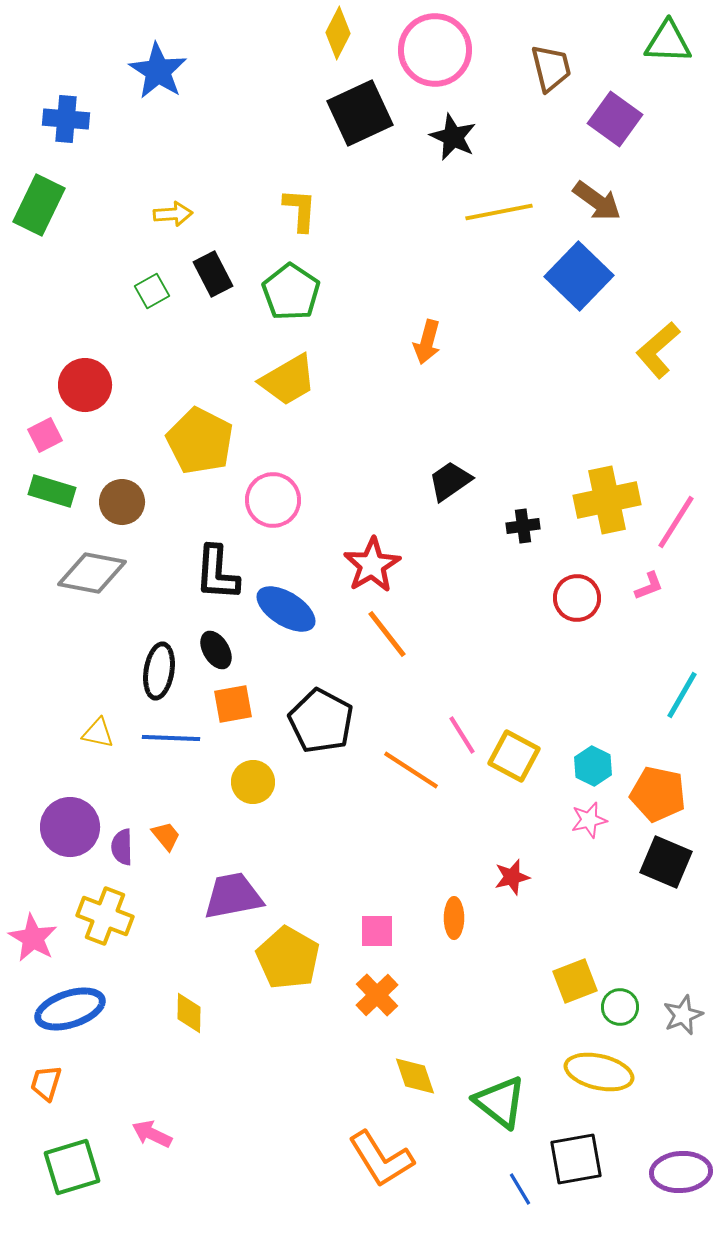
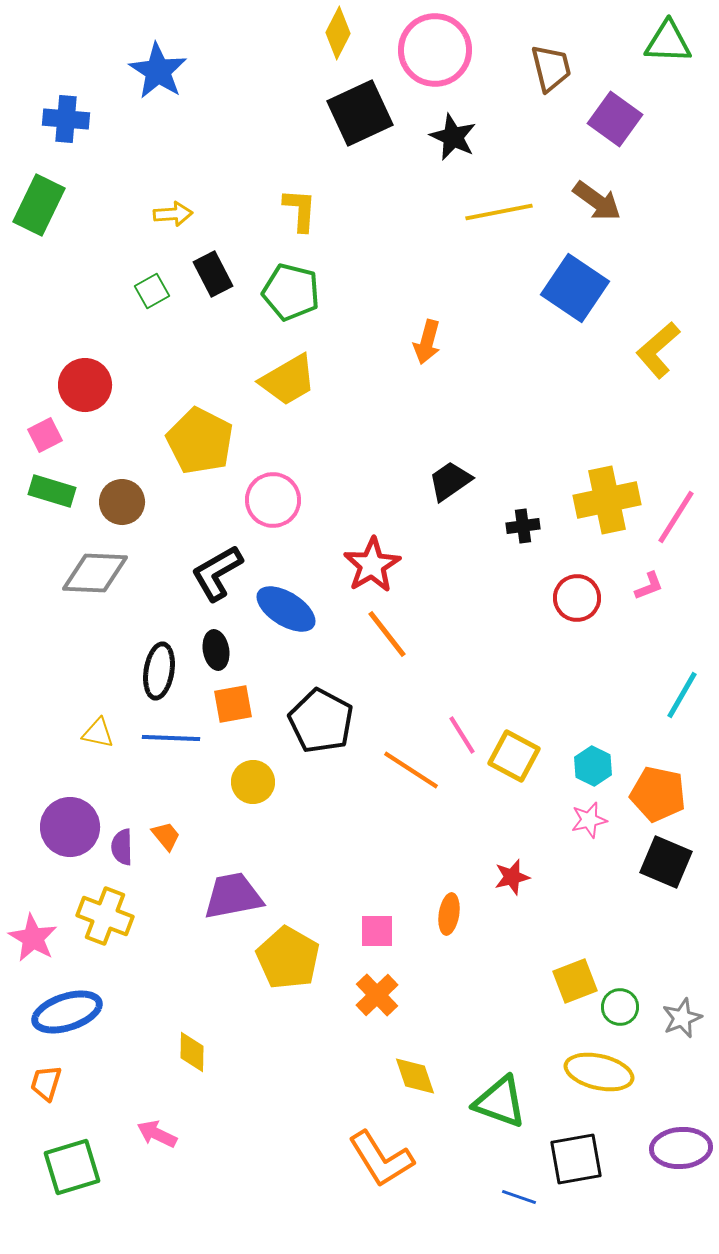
blue square at (579, 276): moved 4 px left, 12 px down; rotated 10 degrees counterclockwise
green pentagon at (291, 292): rotated 20 degrees counterclockwise
pink line at (676, 522): moved 5 px up
gray diamond at (92, 573): moved 3 px right; rotated 8 degrees counterclockwise
black L-shape at (217, 573): rotated 56 degrees clockwise
black ellipse at (216, 650): rotated 21 degrees clockwise
orange ellipse at (454, 918): moved 5 px left, 4 px up; rotated 9 degrees clockwise
blue ellipse at (70, 1009): moved 3 px left, 3 px down
yellow diamond at (189, 1013): moved 3 px right, 39 px down
gray star at (683, 1015): moved 1 px left, 3 px down
green triangle at (500, 1102): rotated 18 degrees counterclockwise
pink arrow at (152, 1134): moved 5 px right
purple ellipse at (681, 1172): moved 24 px up
blue line at (520, 1189): moved 1 px left, 8 px down; rotated 40 degrees counterclockwise
